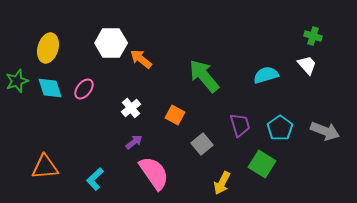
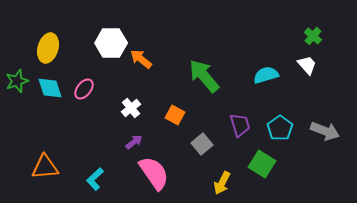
green cross: rotated 24 degrees clockwise
